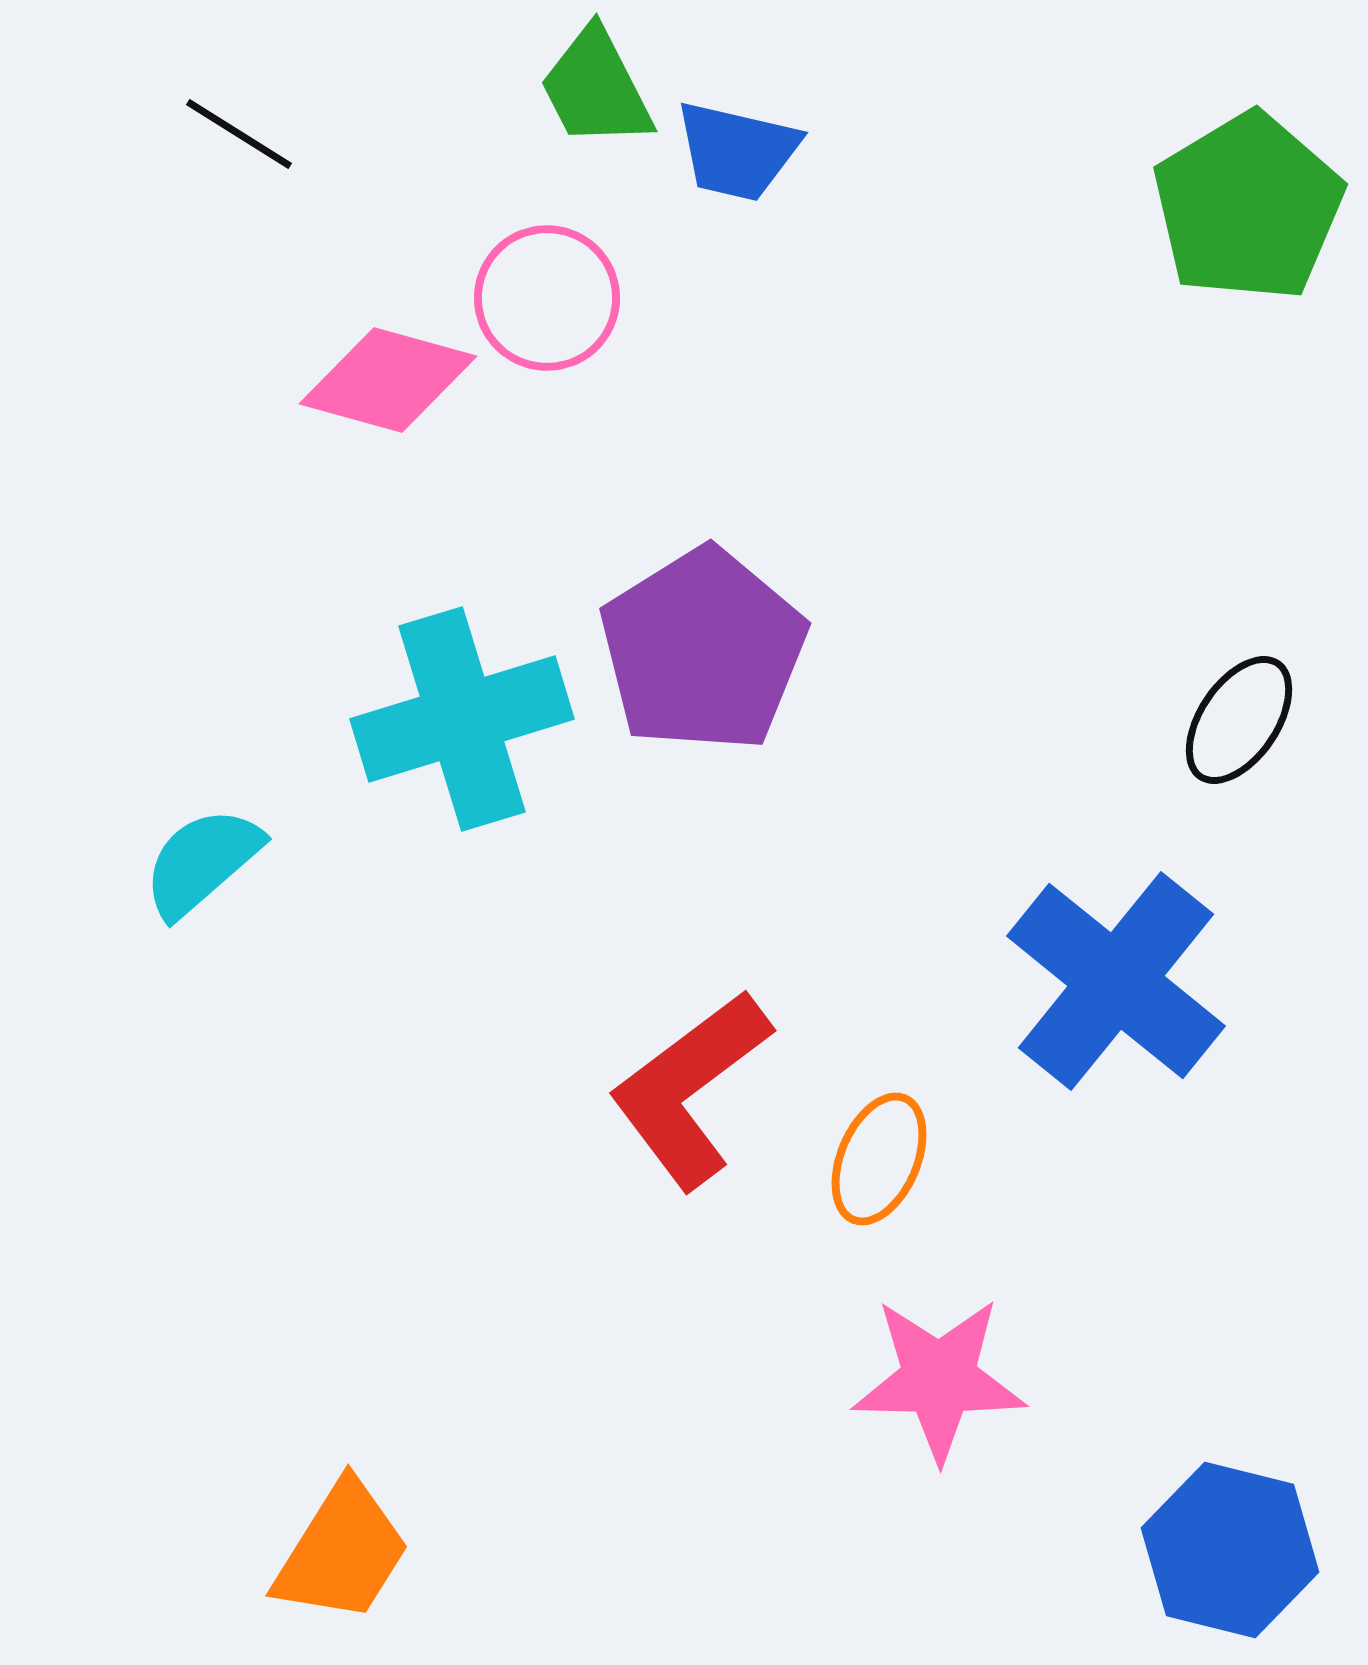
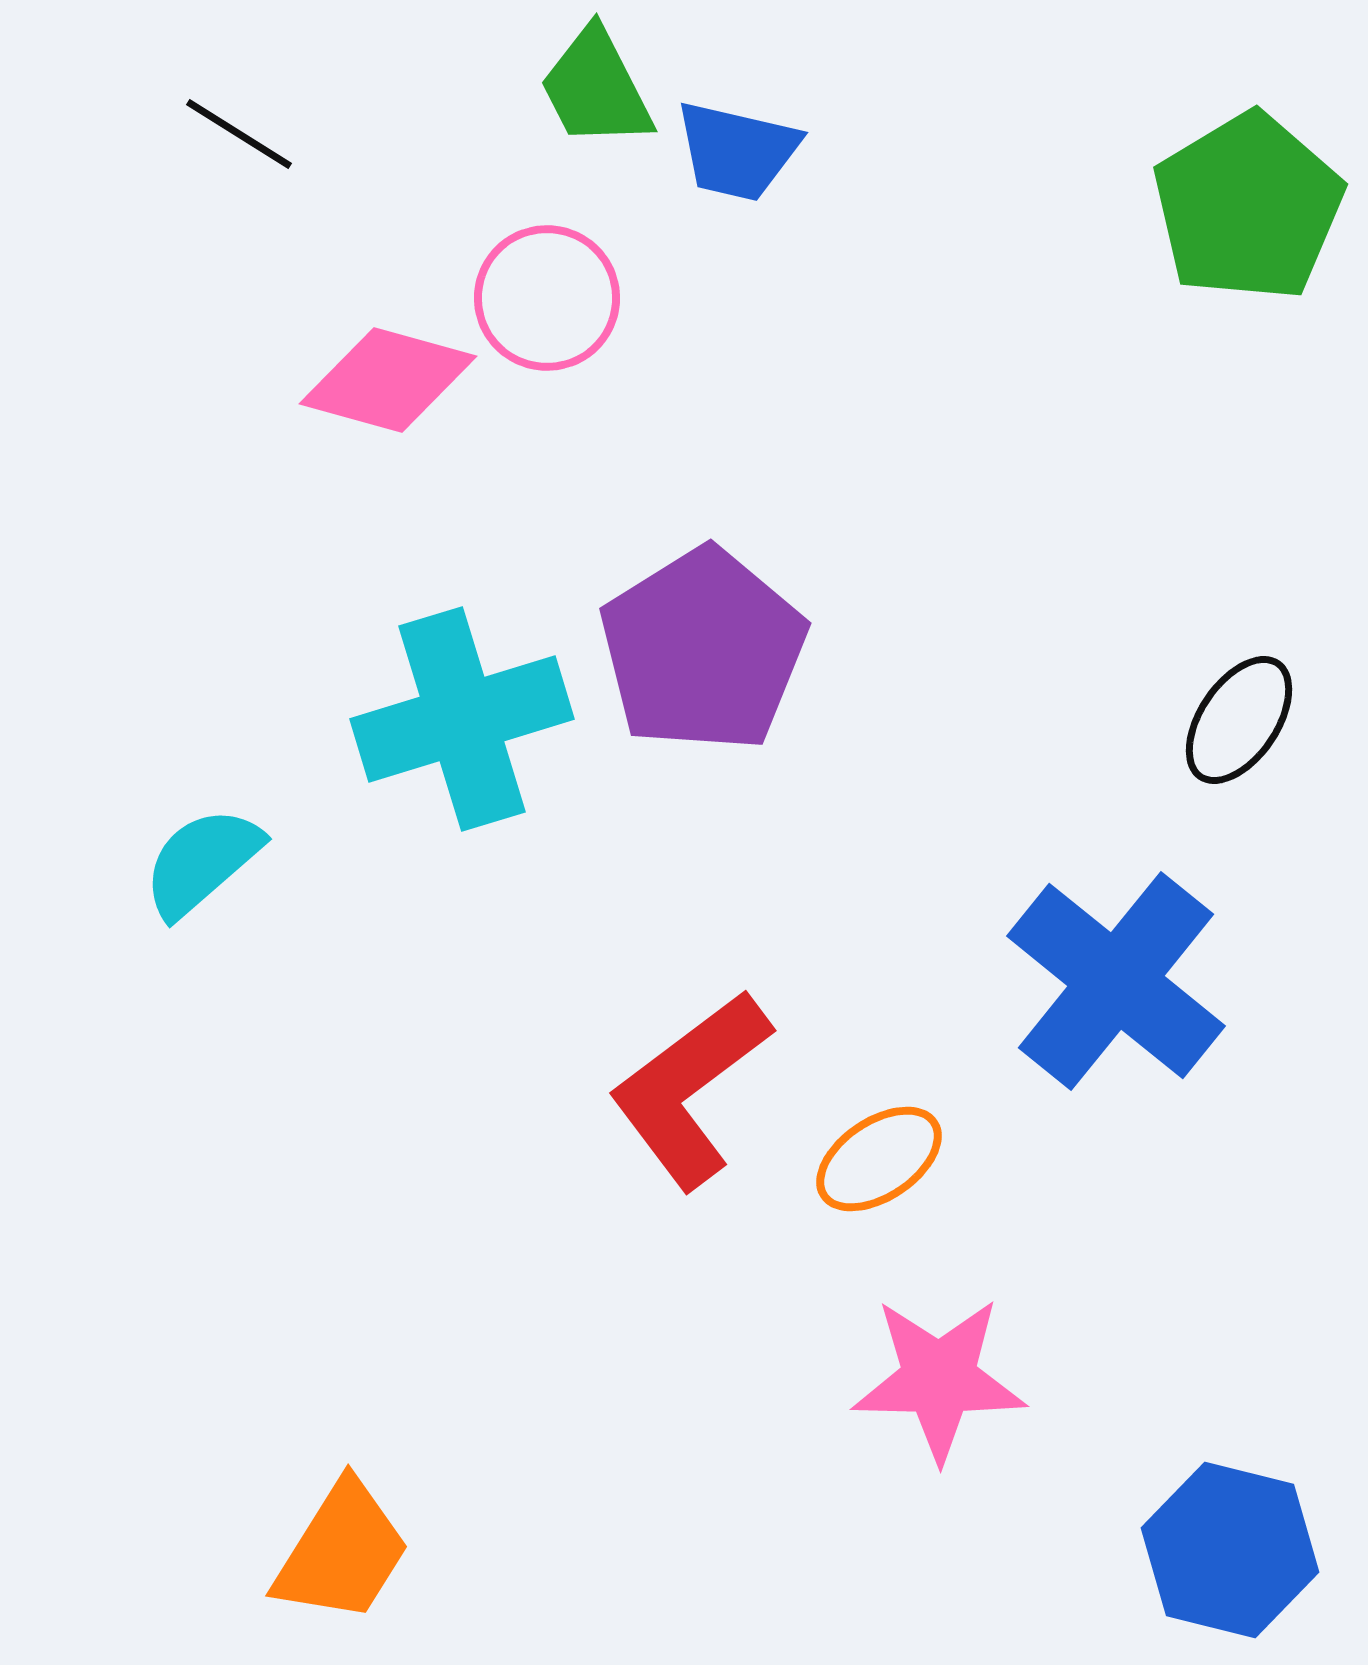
orange ellipse: rotated 33 degrees clockwise
